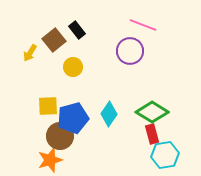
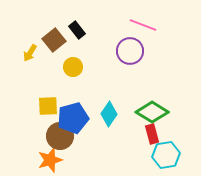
cyan hexagon: moved 1 px right
